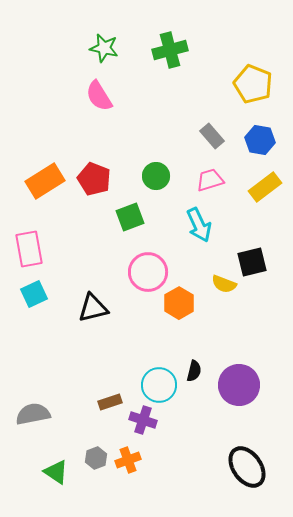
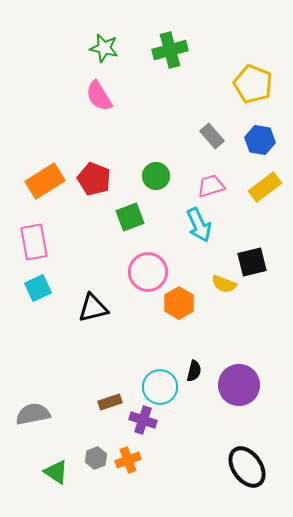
pink trapezoid: moved 1 px right, 6 px down
pink rectangle: moved 5 px right, 7 px up
cyan square: moved 4 px right, 6 px up
cyan circle: moved 1 px right, 2 px down
